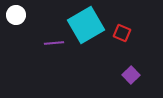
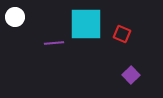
white circle: moved 1 px left, 2 px down
cyan square: moved 1 px up; rotated 30 degrees clockwise
red square: moved 1 px down
